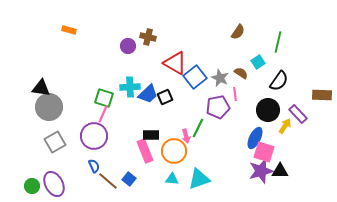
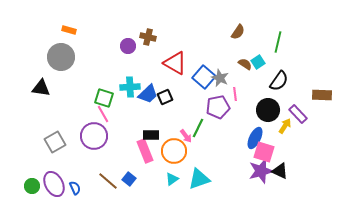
brown semicircle at (241, 73): moved 4 px right, 9 px up
blue square at (195, 77): moved 9 px right; rotated 10 degrees counterclockwise
gray circle at (49, 107): moved 12 px right, 50 px up
pink line at (103, 114): rotated 54 degrees counterclockwise
pink arrow at (186, 136): rotated 24 degrees counterclockwise
blue semicircle at (94, 166): moved 19 px left, 22 px down
black triangle at (280, 171): rotated 24 degrees clockwise
cyan triangle at (172, 179): rotated 40 degrees counterclockwise
